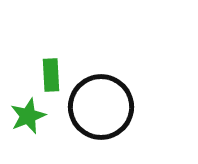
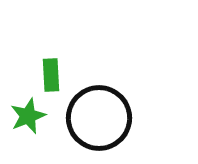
black circle: moved 2 px left, 11 px down
